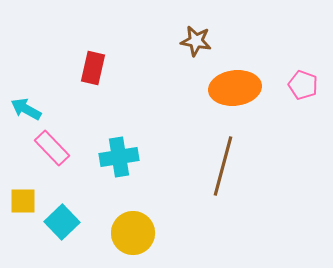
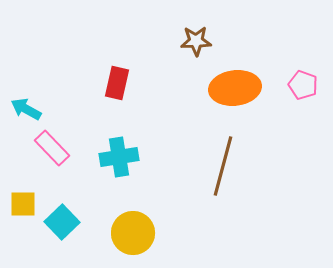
brown star: rotated 12 degrees counterclockwise
red rectangle: moved 24 px right, 15 px down
yellow square: moved 3 px down
